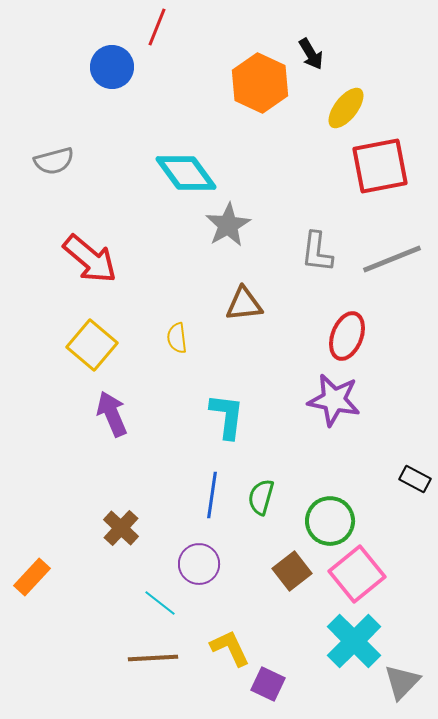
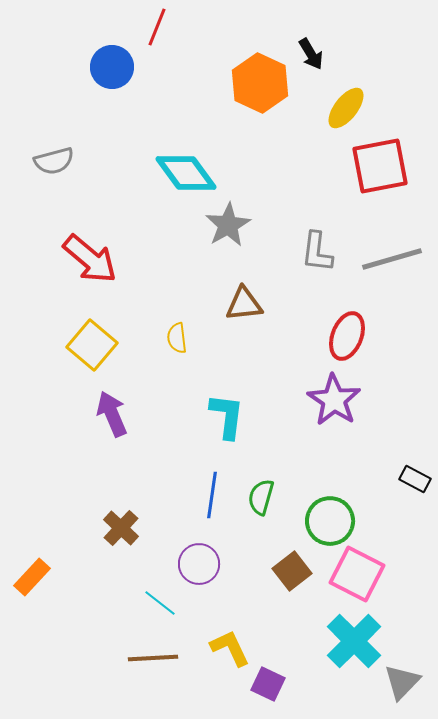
gray line: rotated 6 degrees clockwise
purple star: rotated 22 degrees clockwise
pink square: rotated 24 degrees counterclockwise
